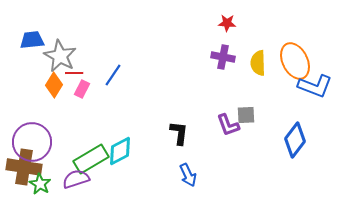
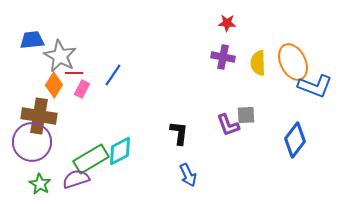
orange ellipse: moved 2 px left, 1 px down
brown cross: moved 15 px right, 51 px up
